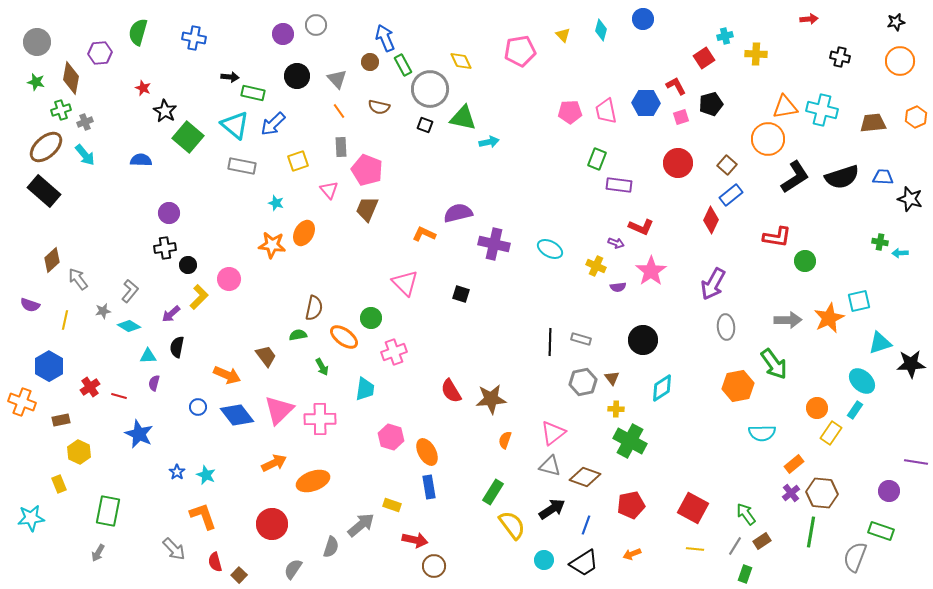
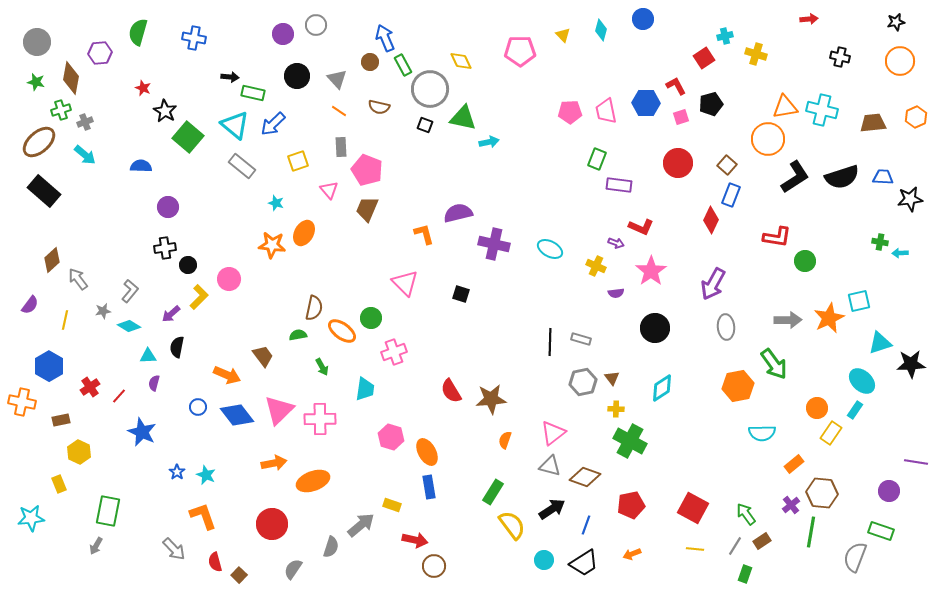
pink pentagon at (520, 51): rotated 8 degrees clockwise
yellow cross at (756, 54): rotated 15 degrees clockwise
orange line at (339, 111): rotated 21 degrees counterclockwise
brown ellipse at (46, 147): moved 7 px left, 5 px up
cyan arrow at (85, 155): rotated 10 degrees counterclockwise
blue semicircle at (141, 160): moved 6 px down
gray rectangle at (242, 166): rotated 28 degrees clockwise
blue rectangle at (731, 195): rotated 30 degrees counterclockwise
black star at (910, 199): rotated 25 degrees counterclockwise
purple circle at (169, 213): moved 1 px left, 6 px up
orange L-shape at (424, 234): rotated 50 degrees clockwise
purple semicircle at (618, 287): moved 2 px left, 6 px down
purple semicircle at (30, 305): rotated 72 degrees counterclockwise
orange ellipse at (344, 337): moved 2 px left, 6 px up
black circle at (643, 340): moved 12 px right, 12 px up
brown trapezoid at (266, 356): moved 3 px left
red line at (119, 396): rotated 63 degrees counterclockwise
orange cross at (22, 402): rotated 8 degrees counterclockwise
blue star at (139, 434): moved 3 px right, 2 px up
orange arrow at (274, 463): rotated 15 degrees clockwise
purple cross at (791, 493): moved 12 px down
gray arrow at (98, 553): moved 2 px left, 7 px up
